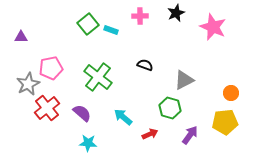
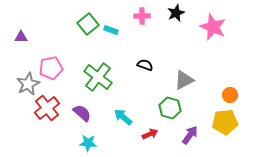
pink cross: moved 2 px right
orange circle: moved 1 px left, 2 px down
